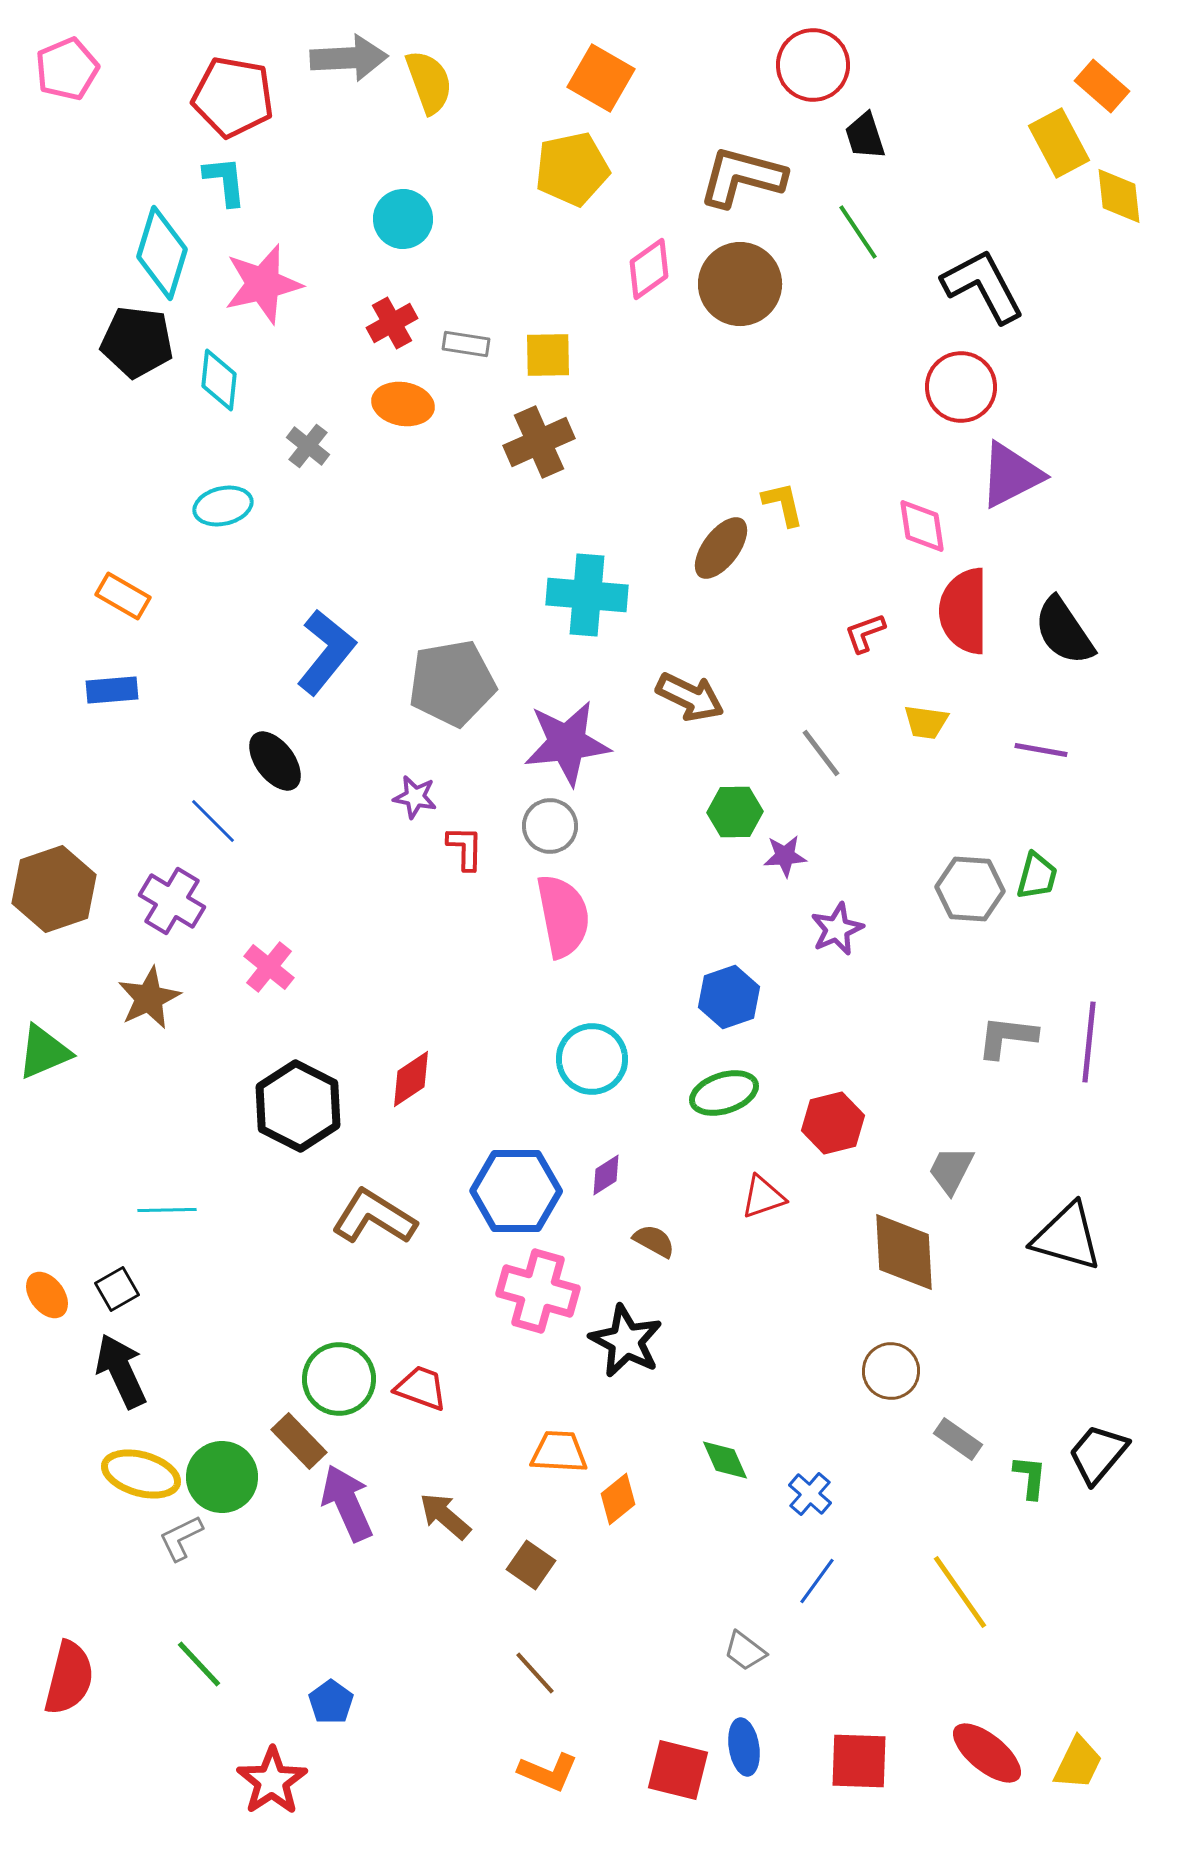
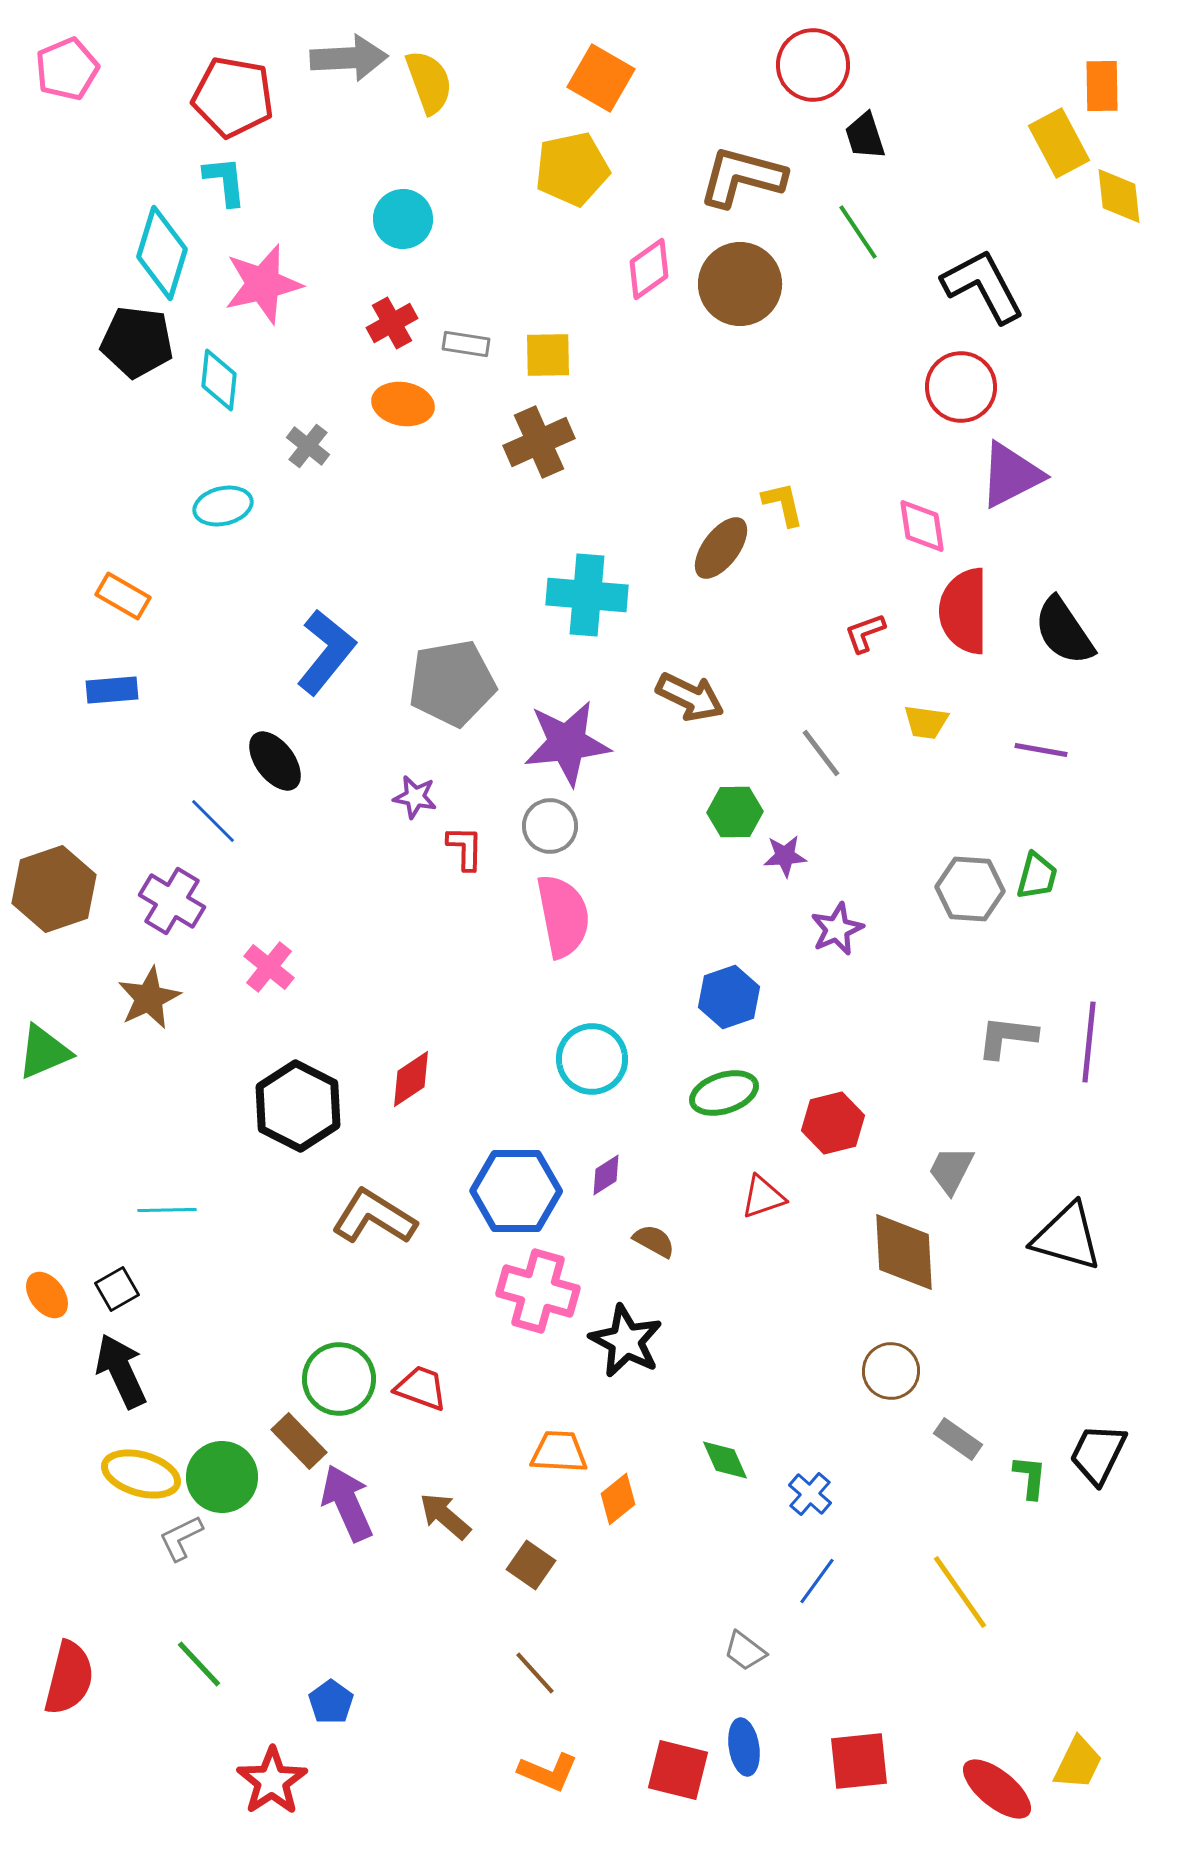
orange rectangle at (1102, 86): rotated 48 degrees clockwise
black trapezoid at (1098, 1454): rotated 14 degrees counterclockwise
red ellipse at (987, 1753): moved 10 px right, 36 px down
red square at (859, 1761): rotated 8 degrees counterclockwise
